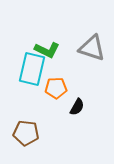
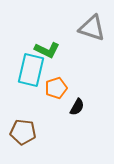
gray triangle: moved 20 px up
cyan rectangle: moved 1 px left, 1 px down
orange pentagon: rotated 15 degrees counterclockwise
brown pentagon: moved 3 px left, 1 px up
